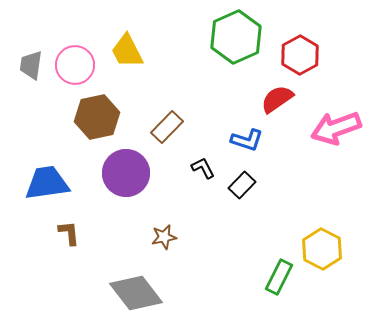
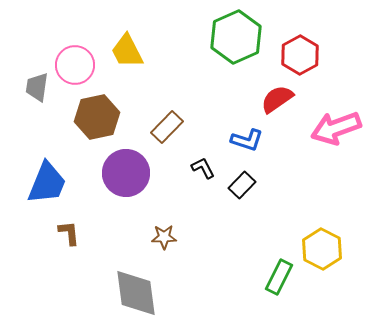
gray trapezoid: moved 6 px right, 22 px down
blue trapezoid: rotated 120 degrees clockwise
brown star: rotated 10 degrees clockwise
gray diamond: rotated 30 degrees clockwise
